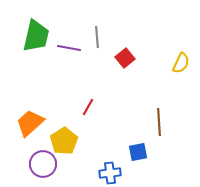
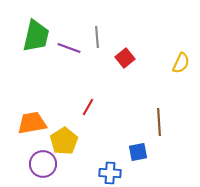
purple line: rotated 10 degrees clockwise
orange trapezoid: moved 2 px right; rotated 32 degrees clockwise
blue cross: rotated 10 degrees clockwise
